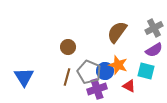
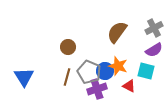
orange star: moved 1 px down
